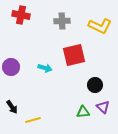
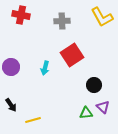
yellow L-shape: moved 2 px right, 9 px up; rotated 35 degrees clockwise
red square: moved 2 px left; rotated 20 degrees counterclockwise
cyan arrow: rotated 88 degrees clockwise
black circle: moved 1 px left
black arrow: moved 1 px left, 2 px up
green triangle: moved 3 px right, 1 px down
